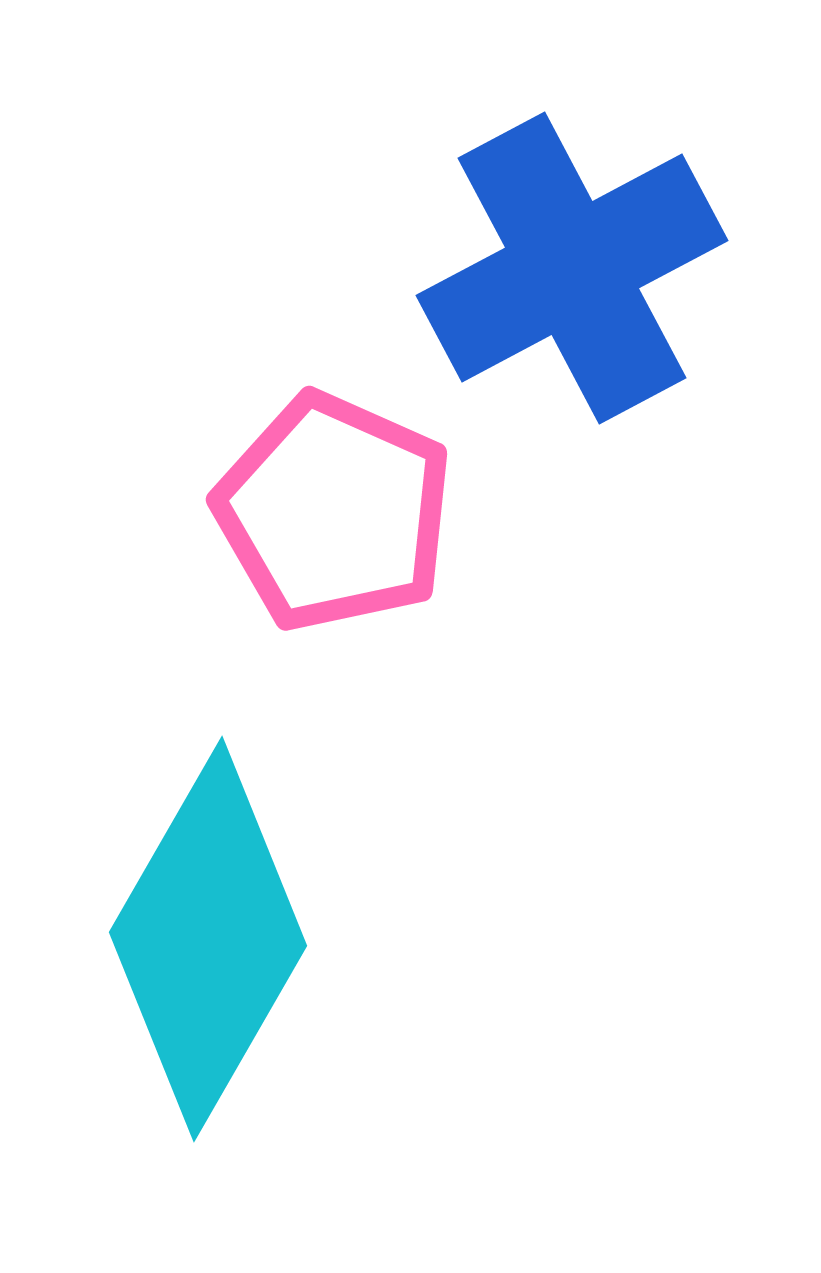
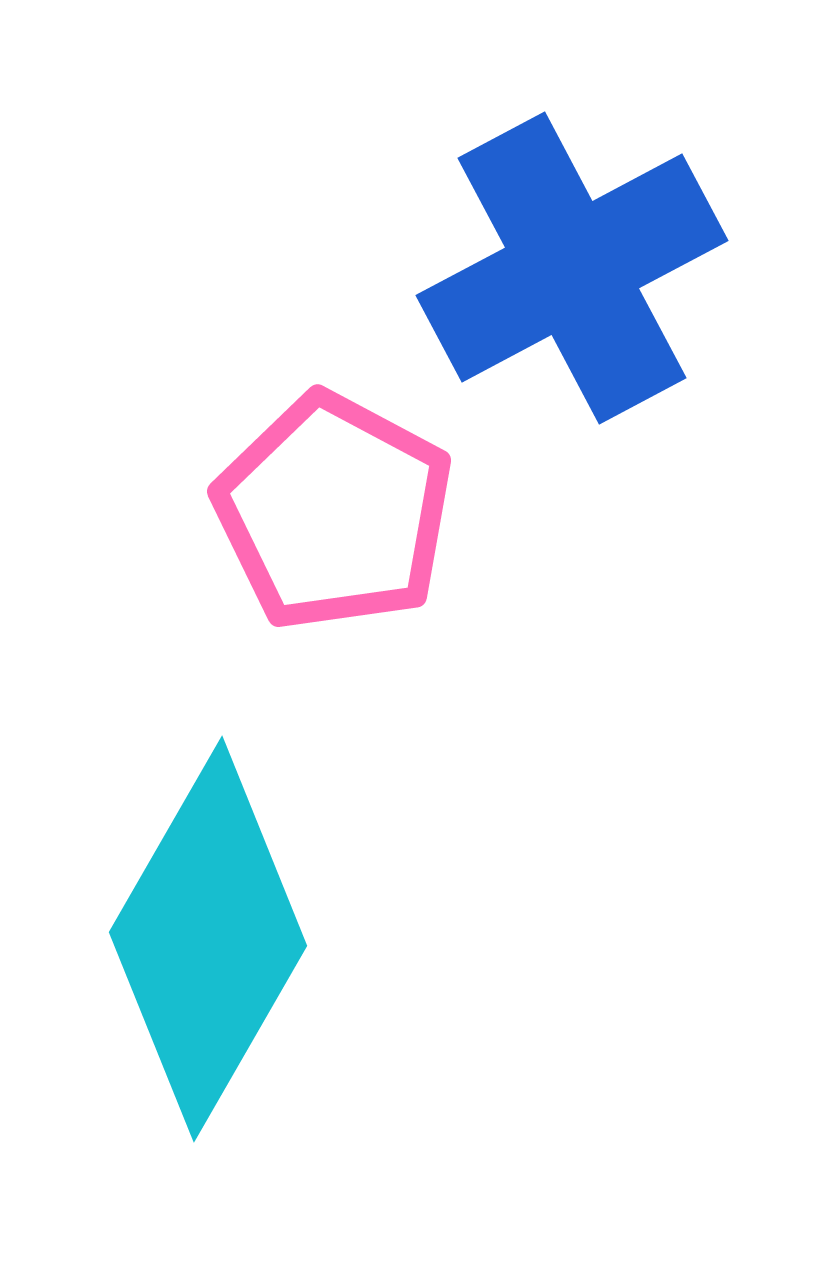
pink pentagon: rotated 4 degrees clockwise
